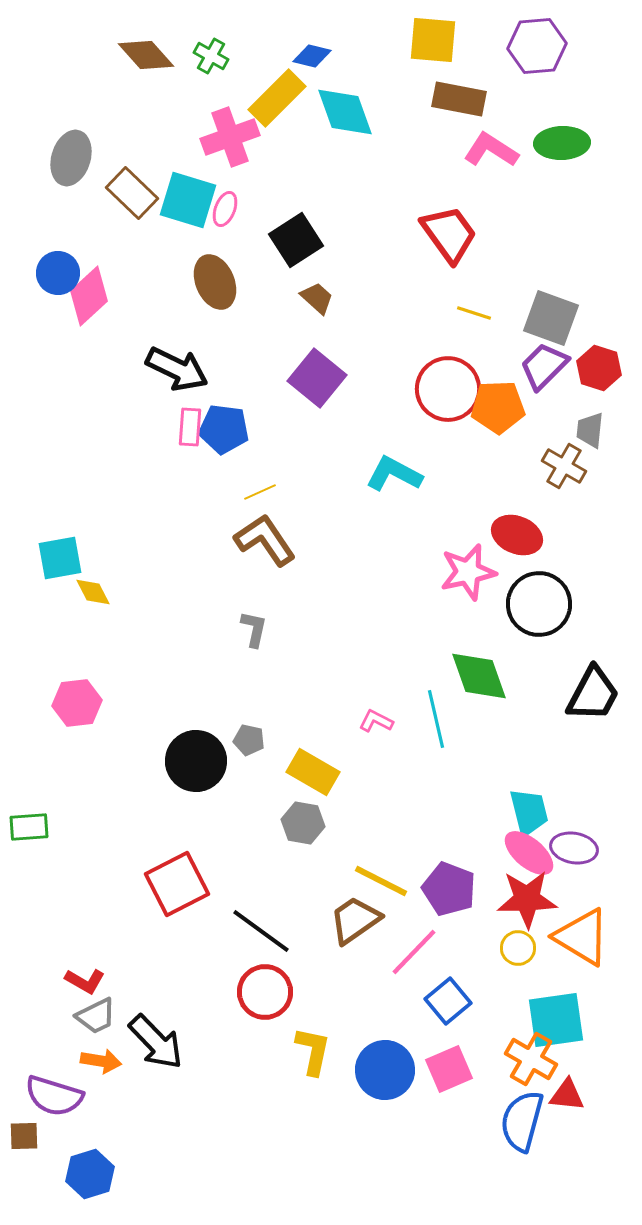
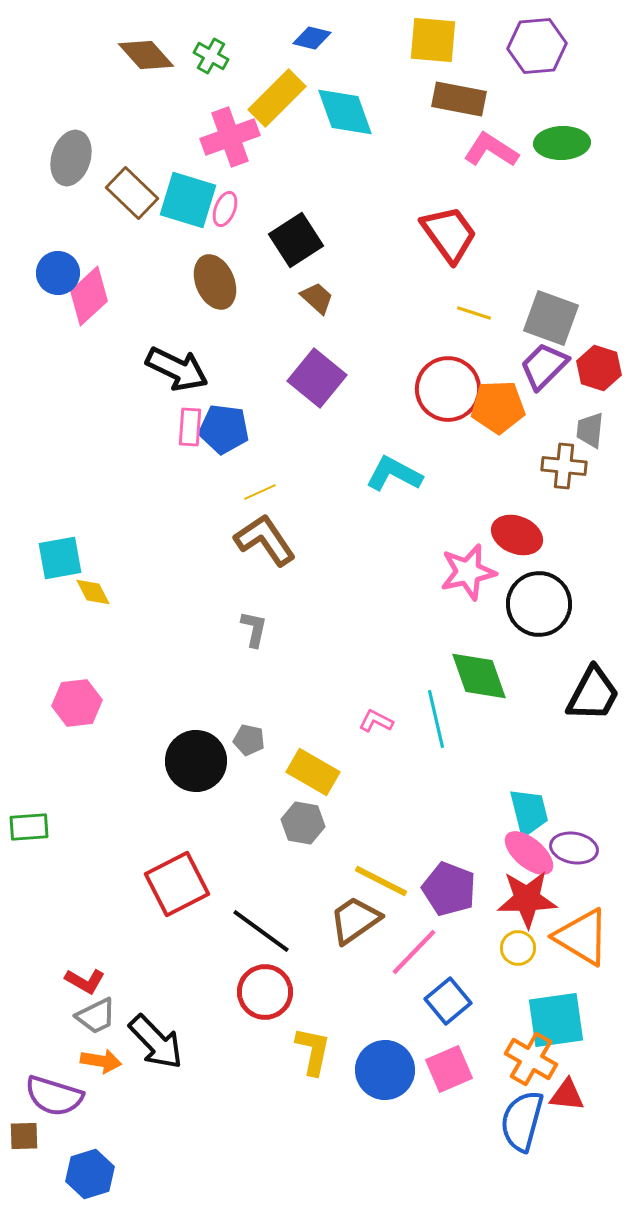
blue diamond at (312, 56): moved 18 px up
brown cross at (564, 466): rotated 24 degrees counterclockwise
